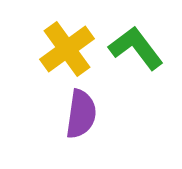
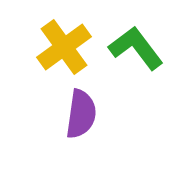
yellow cross: moved 3 px left, 2 px up
